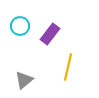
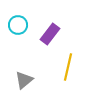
cyan circle: moved 2 px left, 1 px up
